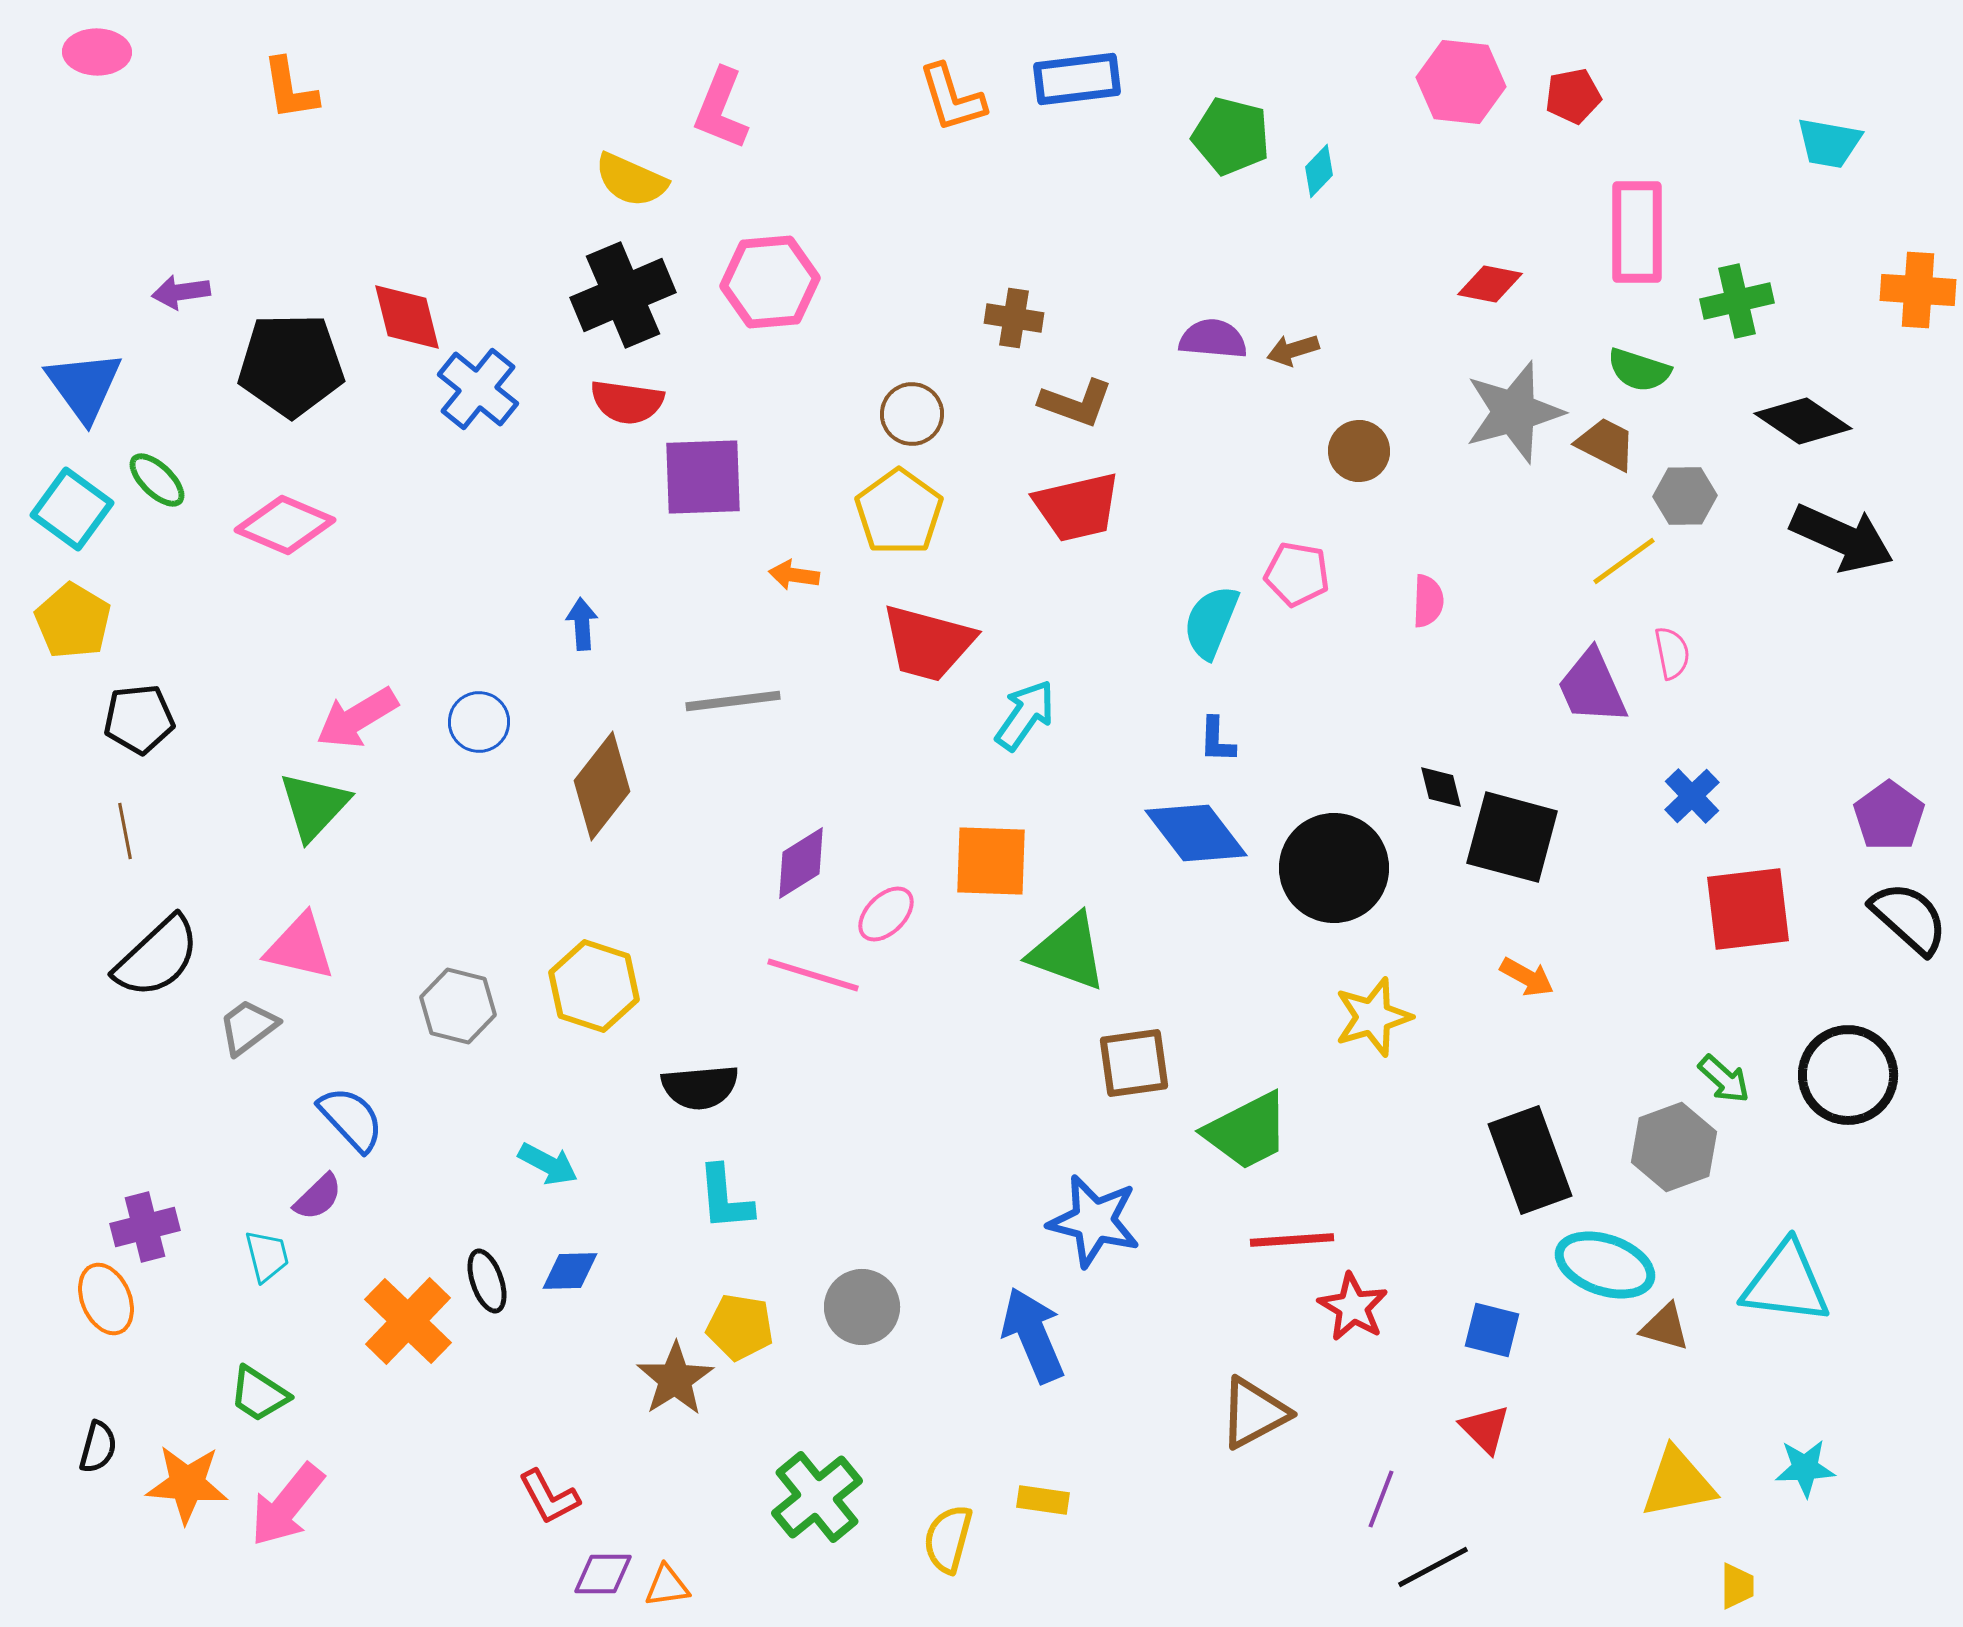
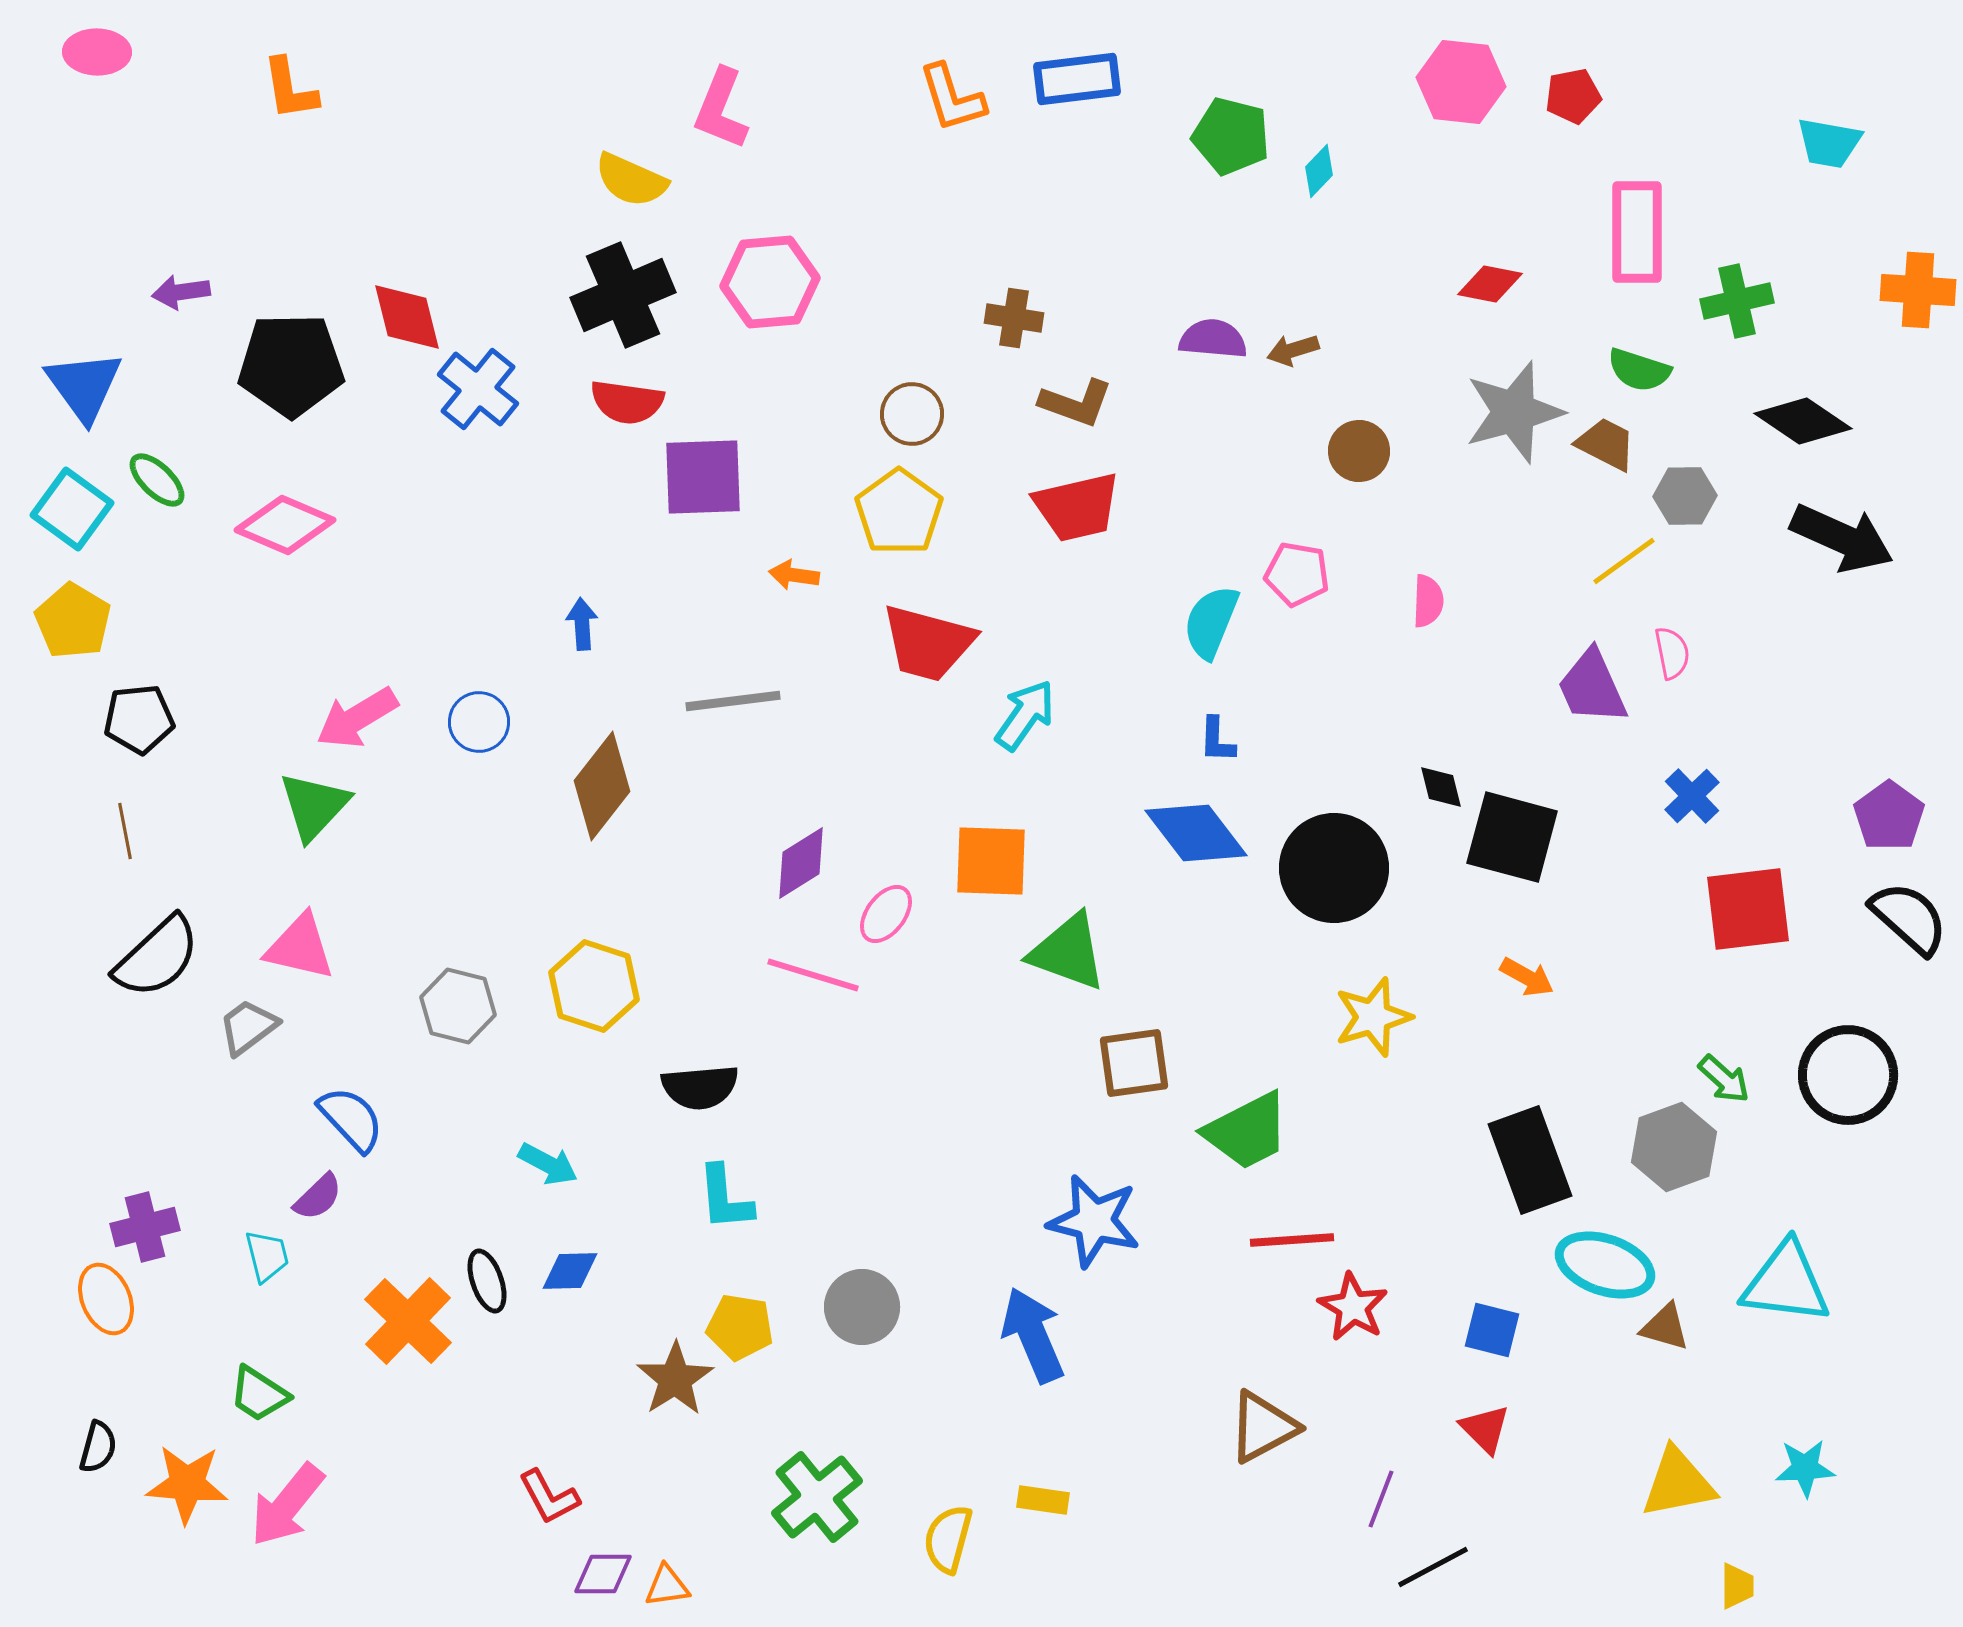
pink ellipse at (886, 914): rotated 8 degrees counterclockwise
brown triangle at (1254, 1413): moved 9 px right, 14 px down
